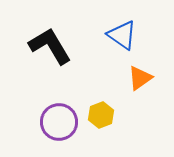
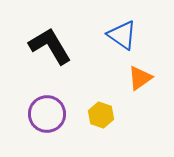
yellow hexagon: rotated 20 degrees counterclockwise
purple circle: moved 12 px left, 8 px up
